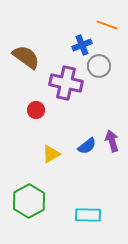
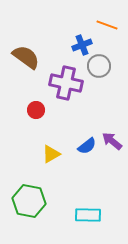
purple arrow: rotated 35 degrees counterclockwise
green hexagon: rotated 20 degrees counterclockwise
